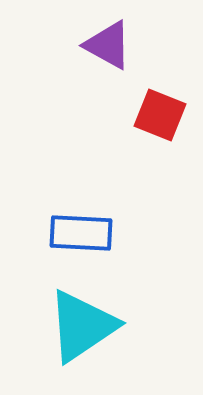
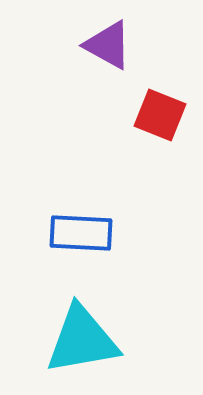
cyan triangle: moved 14 px down; rotated 24 degrees clockwise
